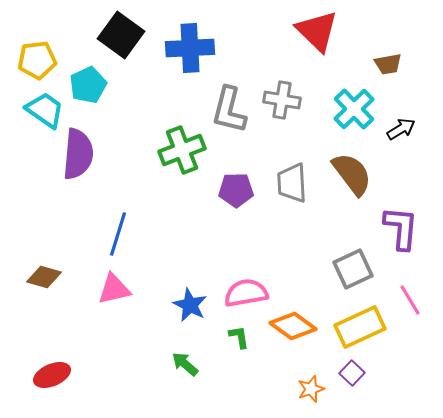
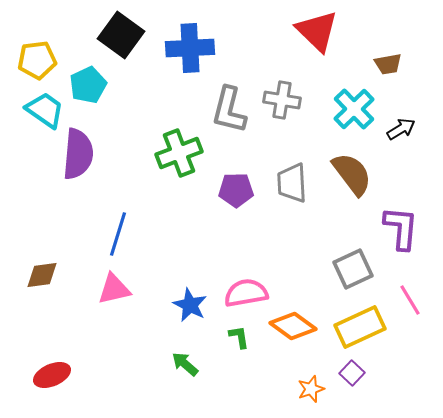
green cross: moved 3 px left, 3 px down
brown diamond: moved 2 px left, 2 px up; rotated 24 degrees counterclockwise
